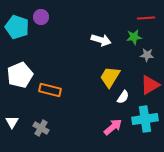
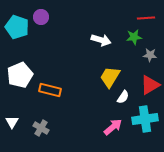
gray star: moved 3 px right
